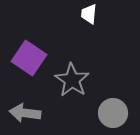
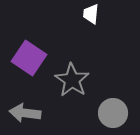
white trapezoid: moved 2 px right
